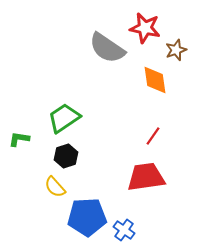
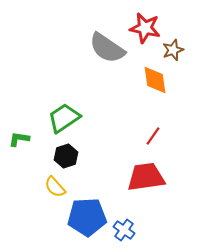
brown star: moved 3 px left
